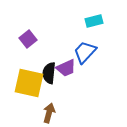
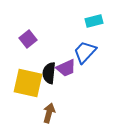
yellow square: moved 1 px left
